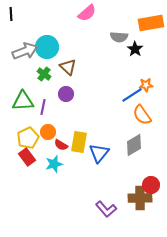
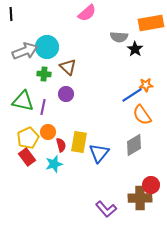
green cross: rotated 32 degrees counterclockwise
green triangle: rotated 15 degrees clockwise
red semicircle: rotated 136 degrees counterclockwise
